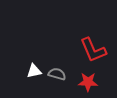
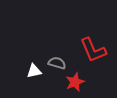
gray semicircle: moved 11 px up
red star: moved 13 px left; rotated 24 degrees counterclockwise
